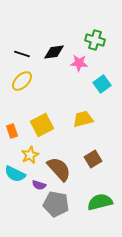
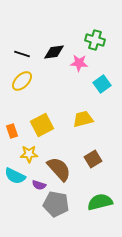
yellow star: moved 1 px left, 1 px up; rotated 24 degrees clockwise
cyan semicircle: moved 2 px down
